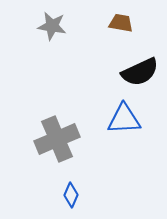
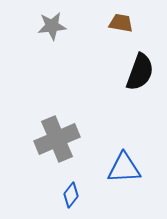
gray star: rotated 16 degrees counterclockwise
black semicircle: rotated 45 degrees counterclockwise
blue triangle: moved 49 px down
blue diamond: rotated 15 degrees clockwise
